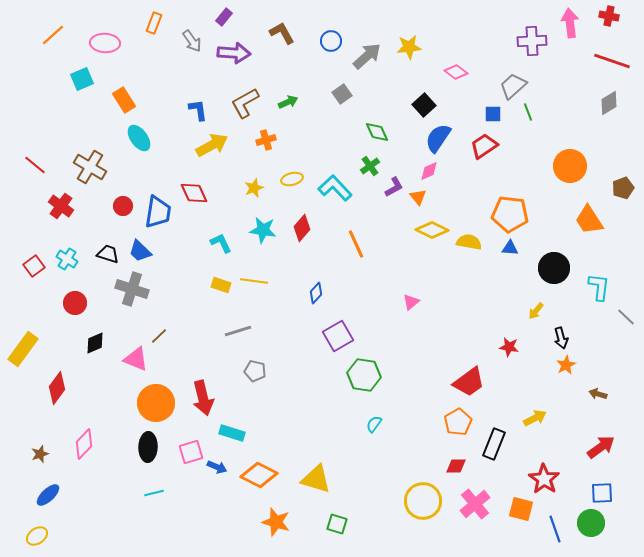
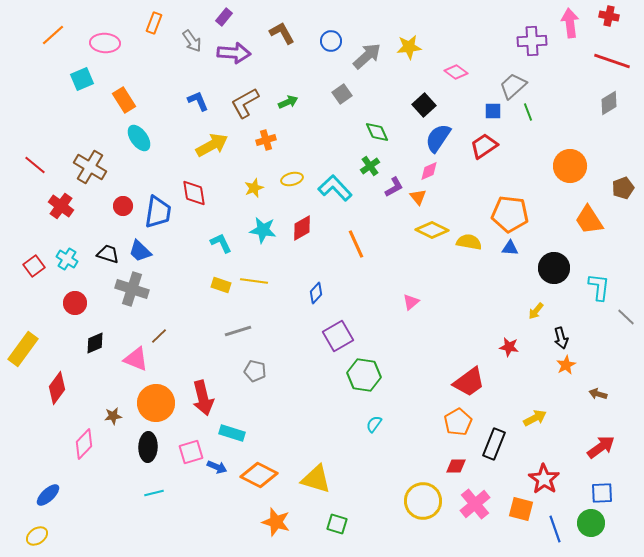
blue L-shape at (198, 110): moved 9 px up; rotated 15 degrees counterclockwise
blue square at (493, 114): moved 3 px up
red diamond at (194, 193): rotated 16 degrees clockwise
red diamond at (302, 228): rotated 20 degrees clockwise
brown star at (40, 454): moved 73 px right, 38 px up; rotated 12 degrees clockwise
